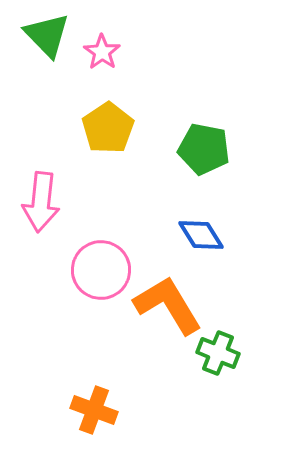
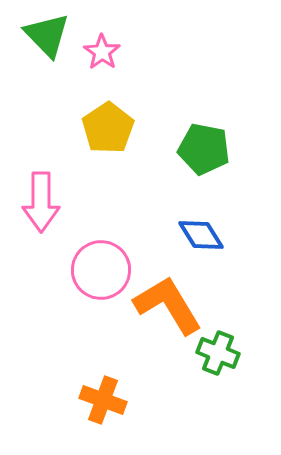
pink arrow: rotated 6 degrees counterclockwise
orange cross: moved 9 px right, 10 px up
